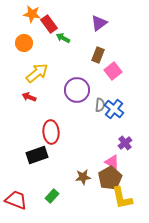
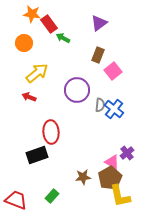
purple cross: moved 2 px right, 10 px down
yellow L-shape: moved 2 px left, 2 px up
